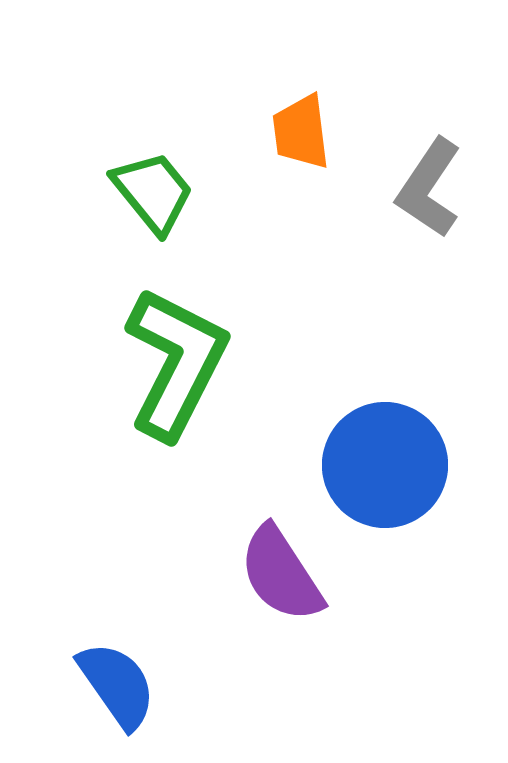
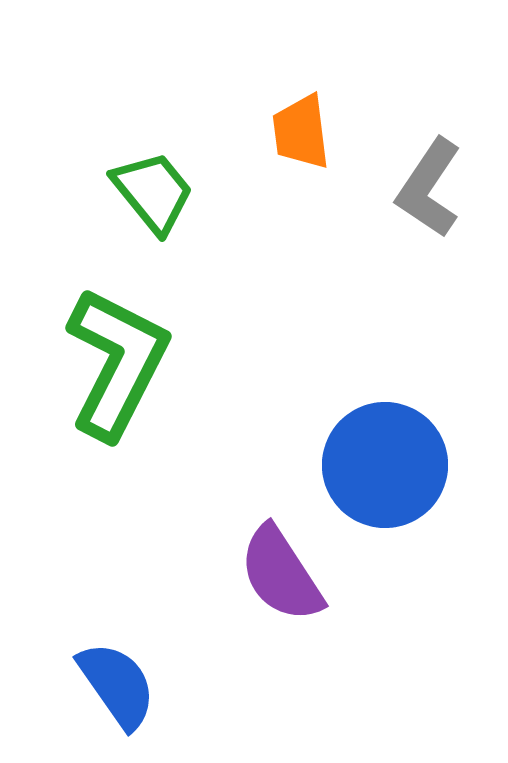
green L-shape: moved 59 px left
